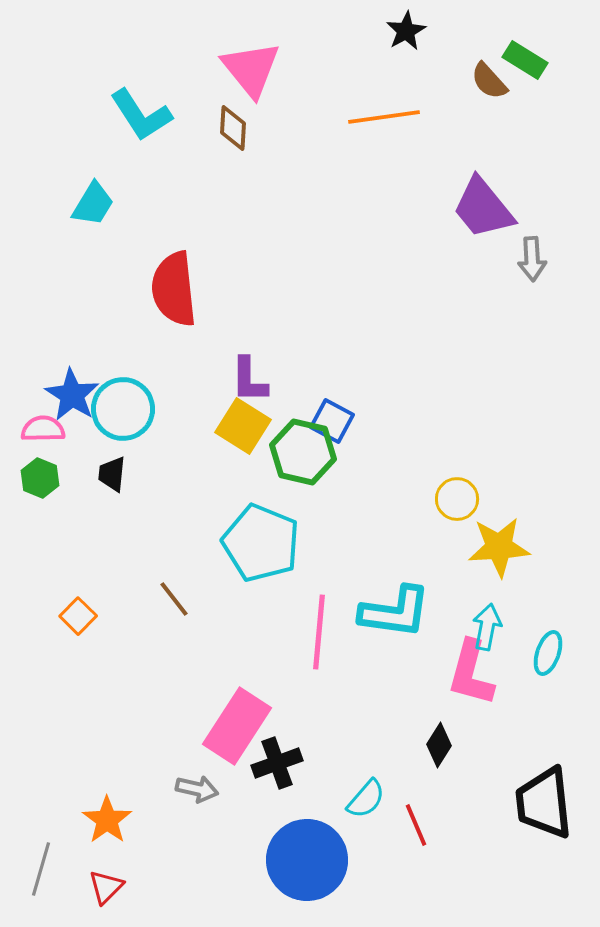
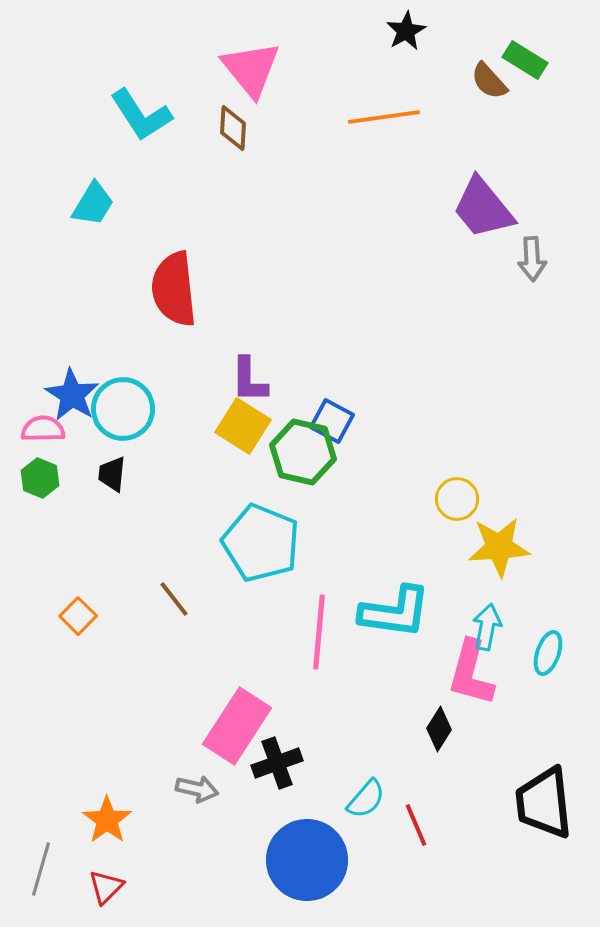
black diamond at (439, 745): moved 16 px up
